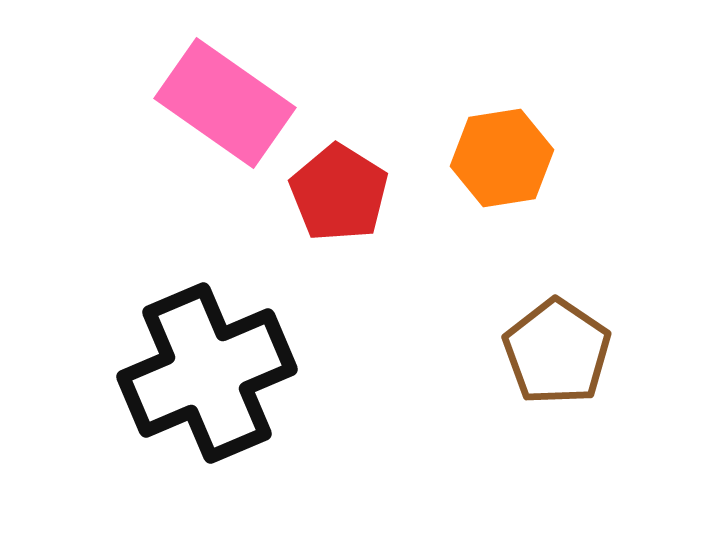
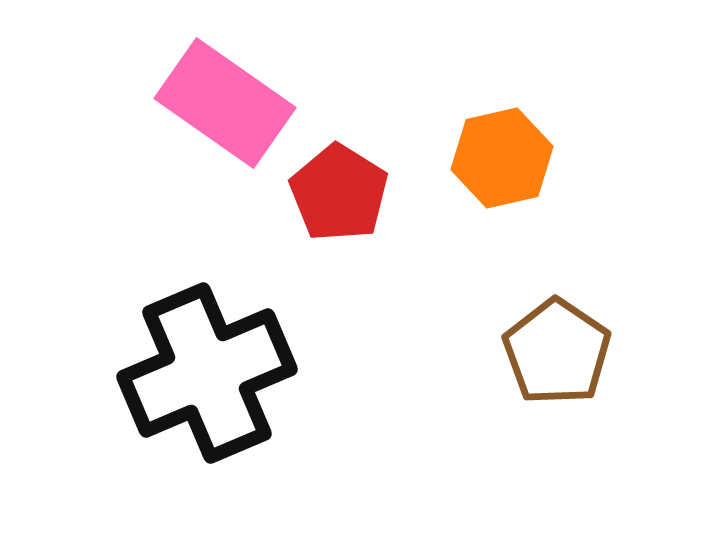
orange hexagon: rotated 4 degrees counterclockwise
